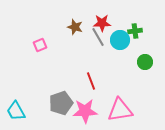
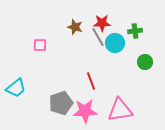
cyan circle: moved 5 px left, 3 px down
pink square: rotated 24 degrees clockwise
cyan trapezoid: moved 23 px up; rotated 100 degrees counterclockwise
